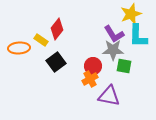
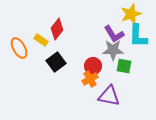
orange ellipse: rotated 65 degrees clockwise
